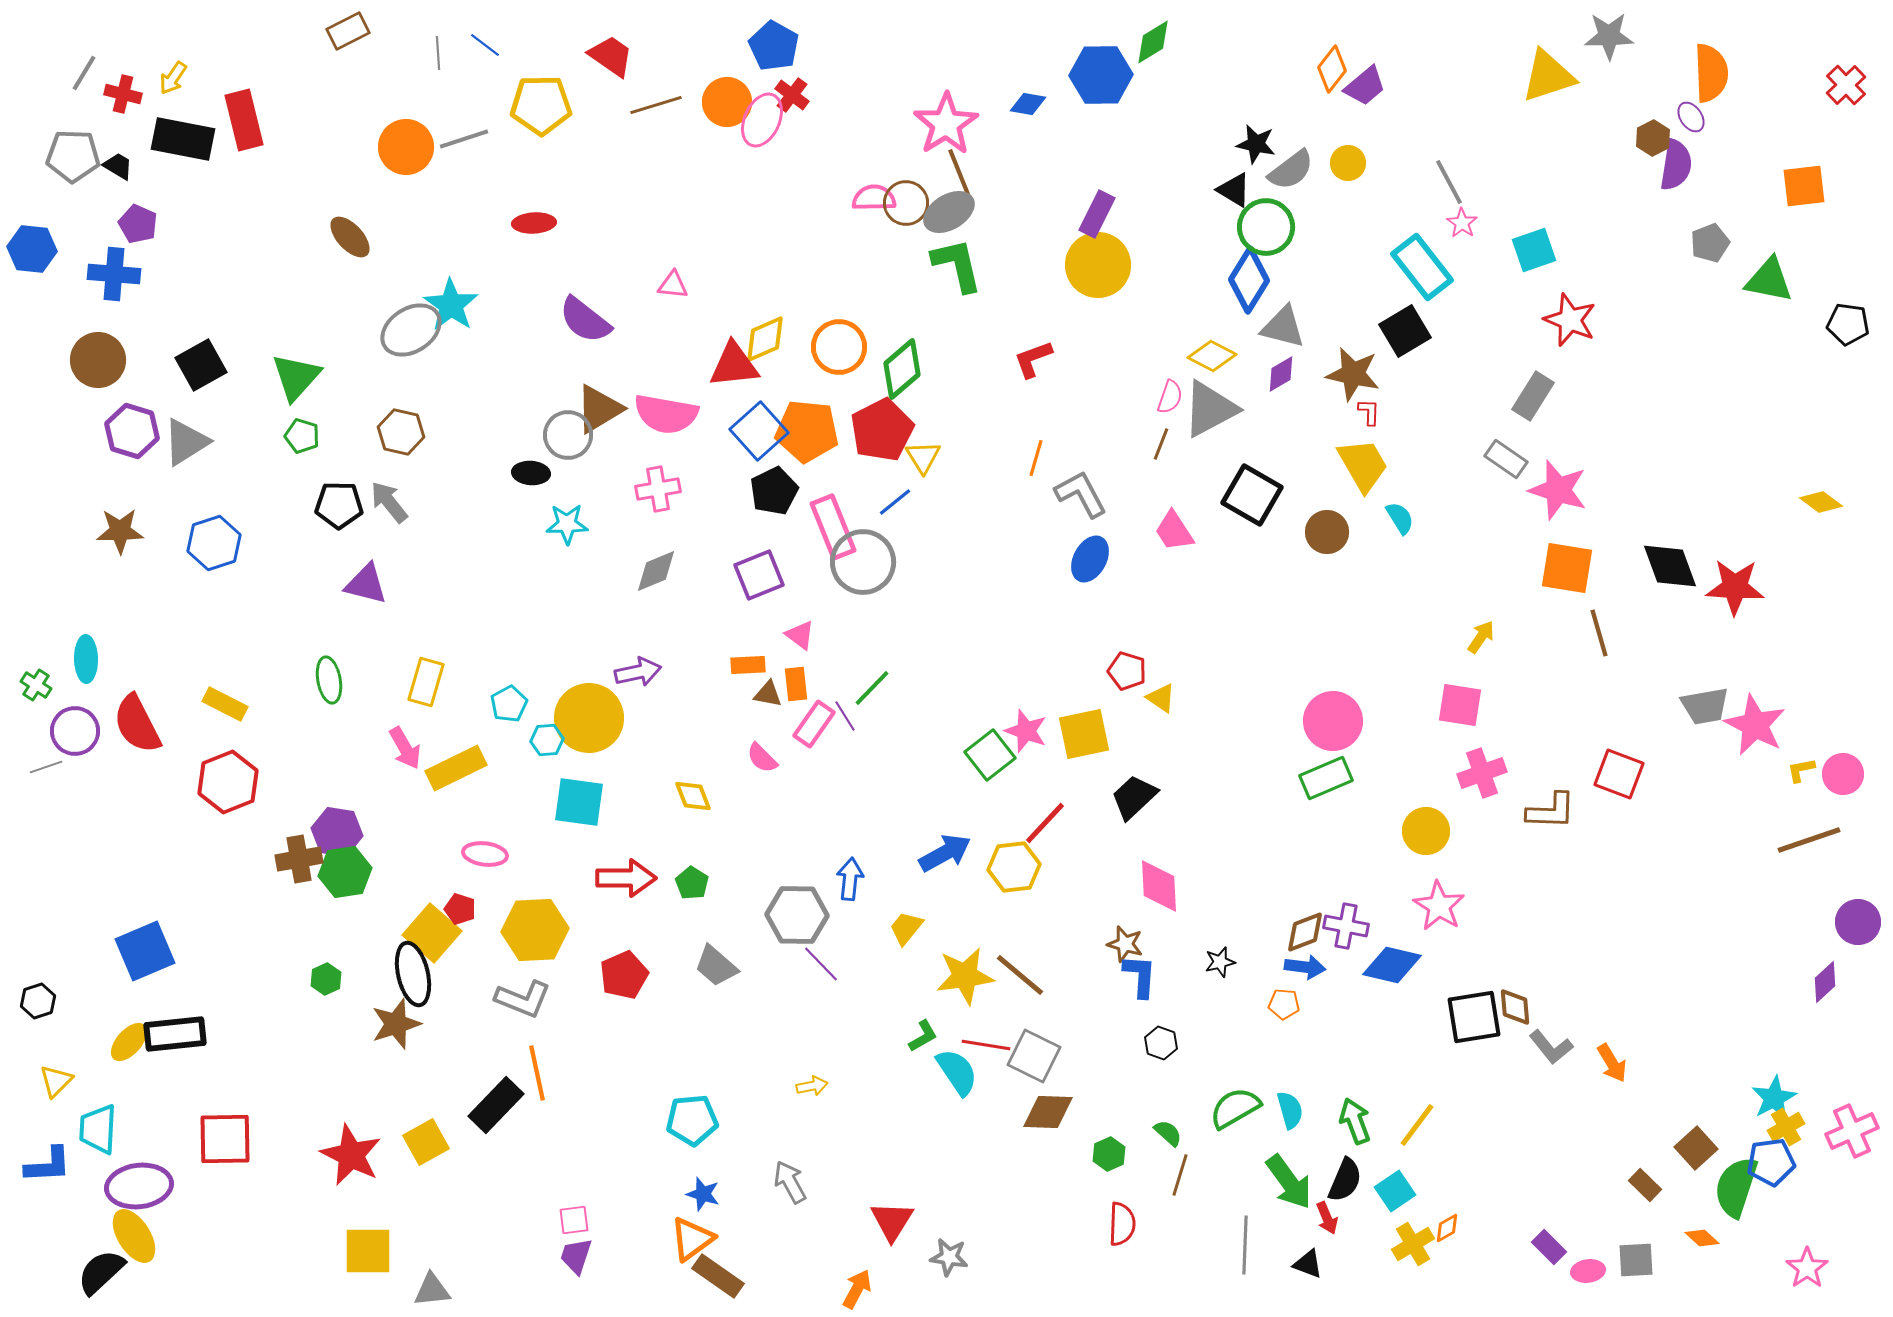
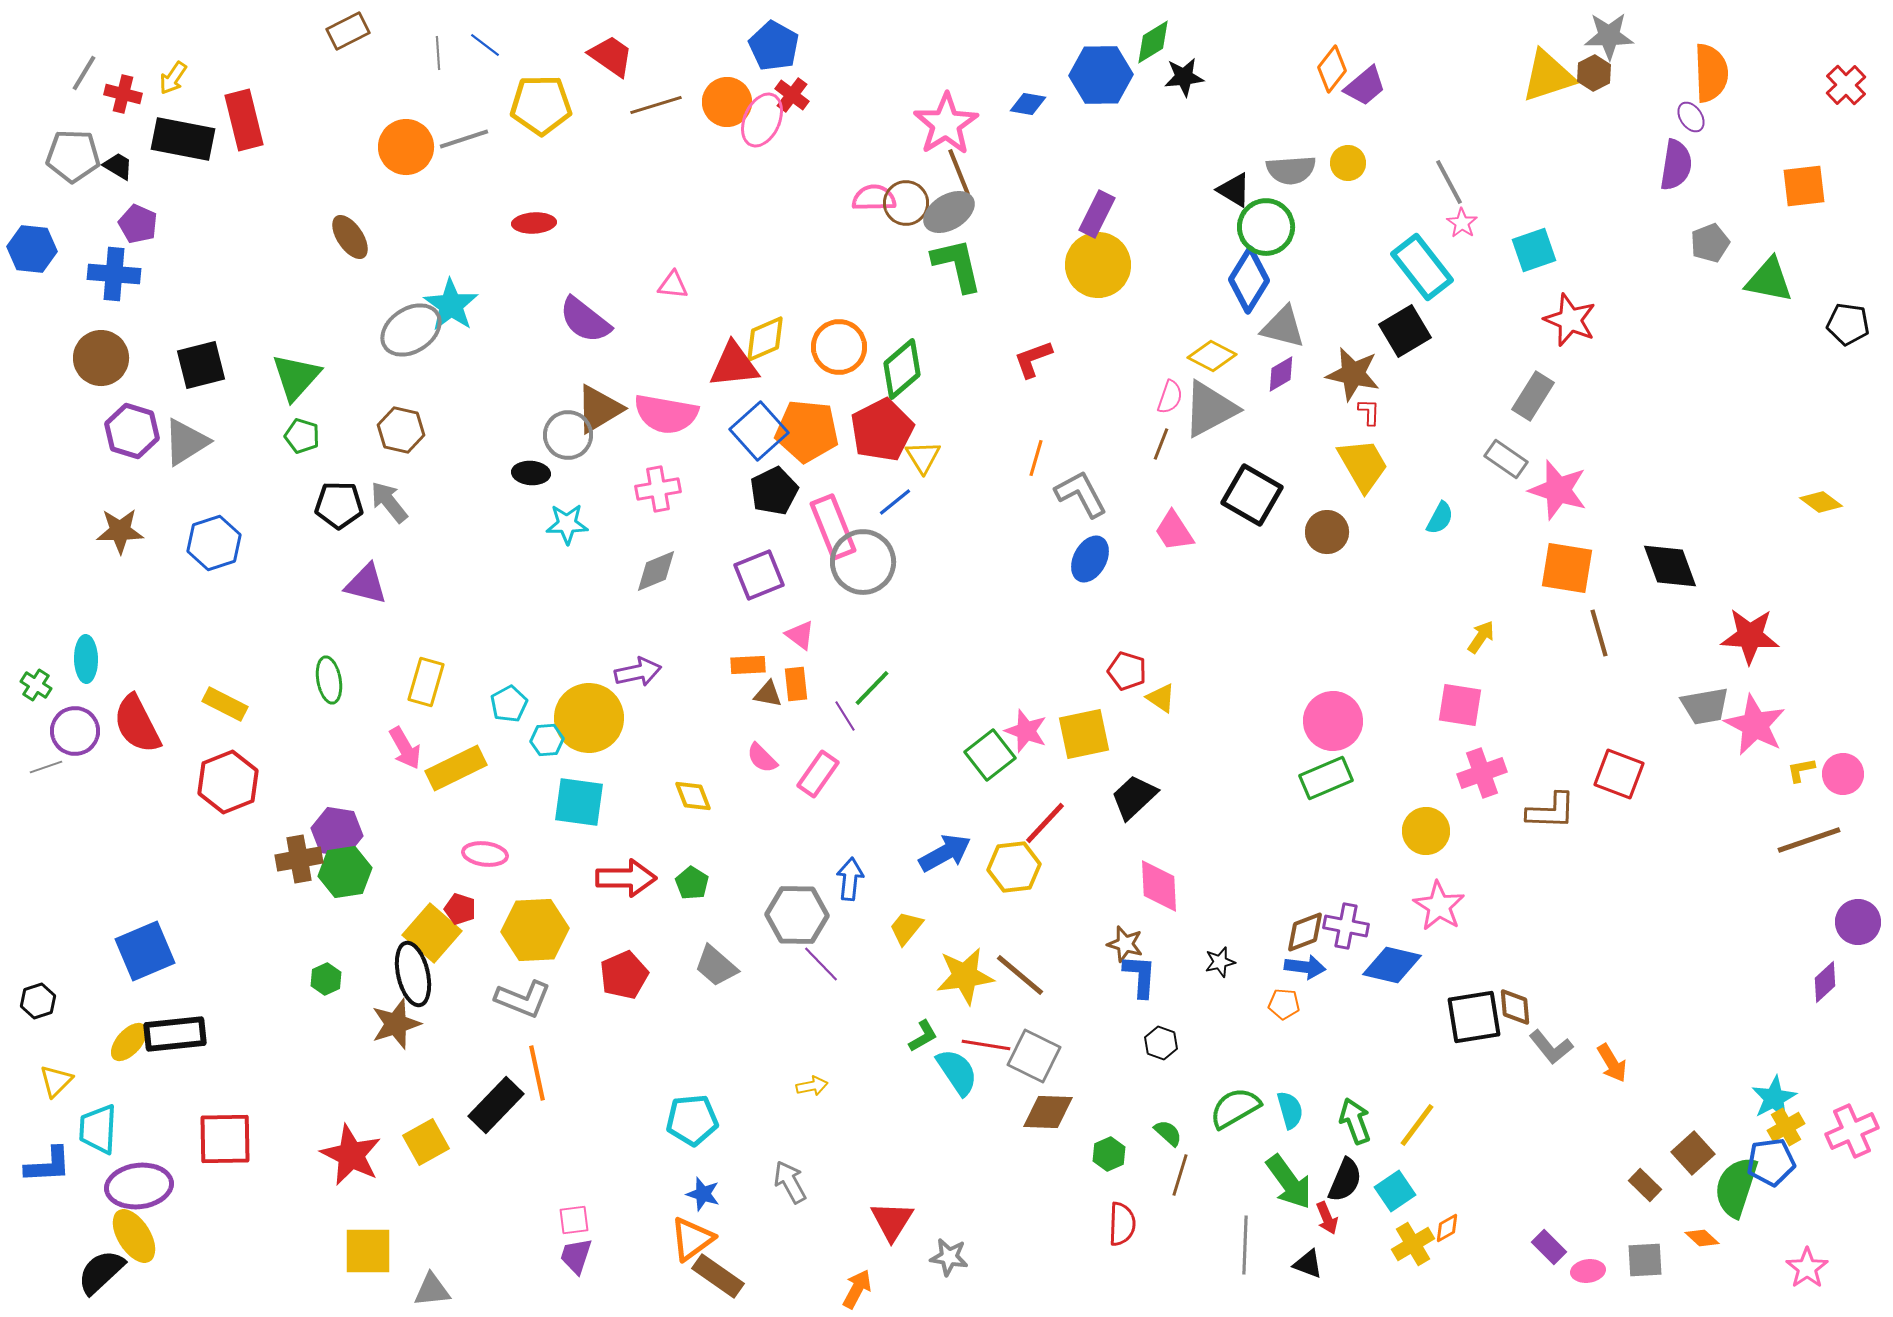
brown hexagon at (1653, 138): moved 59 px left, 65 px up
black star at (1256, 144): moved 72 px left, 67 px up; rotated 18 degrees counterclockwise
gray semicircle at (1291, 170): rotated 33 degrees clockwise
brown ellipse at (350, 237): rotated 9 degrees clockwise
brown circle at (98, 360): moved 3 px right, 2 px up
black square at (201, 365): rotated 15 degrees clockwise
brown hexagon at (401, 432): moved 2 px up
cyan semicircle at (1400, 518): moved 40 px right; rotated 60 degrees clockwise
red star at (1735, 587): moved 15 px right, 49 px down
pink rectangle at (814, 724): moved 4 px right, 50 px down
brown square at (1696, 1148): moved 3 px left, 5 px down
gray square at (1636, 1260): moved 9 px right
